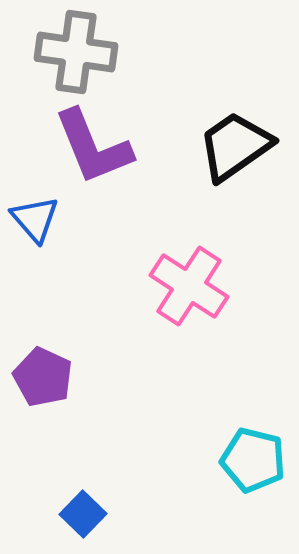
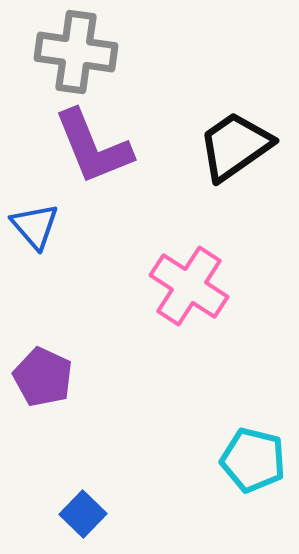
blue triangle: moved 7 px down
